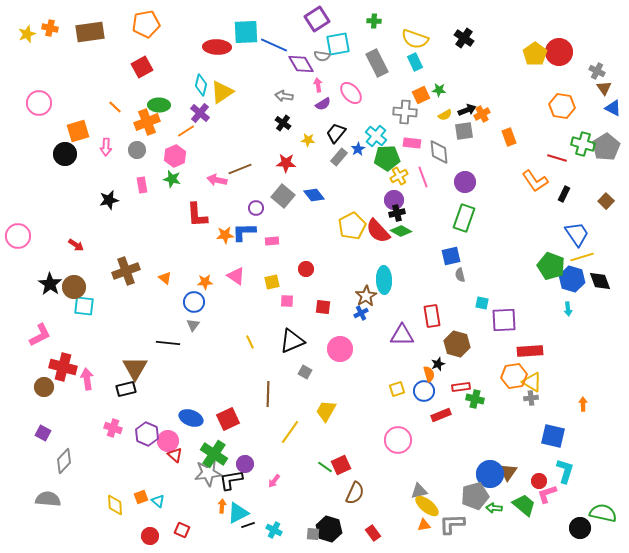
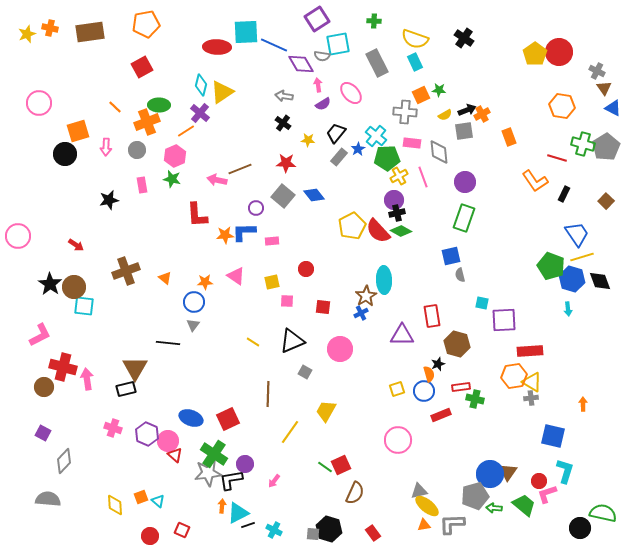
yellow line at (250, 342): moved 3 px right; rotated 32 degrees counterclockwise
